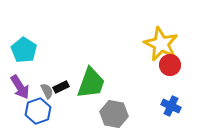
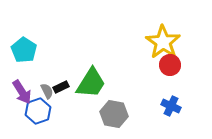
yellow star: moved 2 px right, 2 px up; rotated 8 degrees clockwise
green trapezoid: rotated 12 degrees clockwise
purple arrow: moved 2 px right, 5 px down
